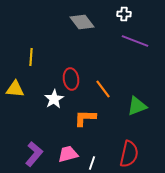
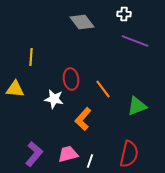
white star: rotated 30 degrees counterclockwise
orange L-shape: moved 2 px left, 1 px down; rotated 50 degrees counterclockwise
white line: moved 2 px left, 2 px up
